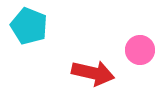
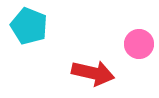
pink circle: moved 1 px left, 6 px up
